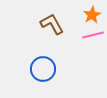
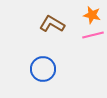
orange star: rotated 30 degrees counterclockwise
brown L-shape: rotated 30 degrees counterclockwise
